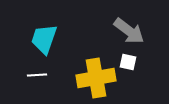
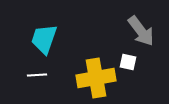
gray arrow: moved 12 px right; rotated 16 degrees clockwise
